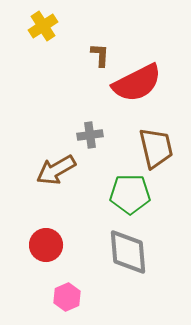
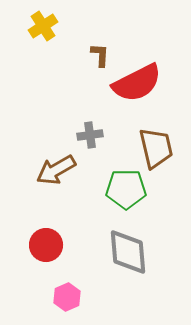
green pentagon: moved 4 px left, 5 px up
